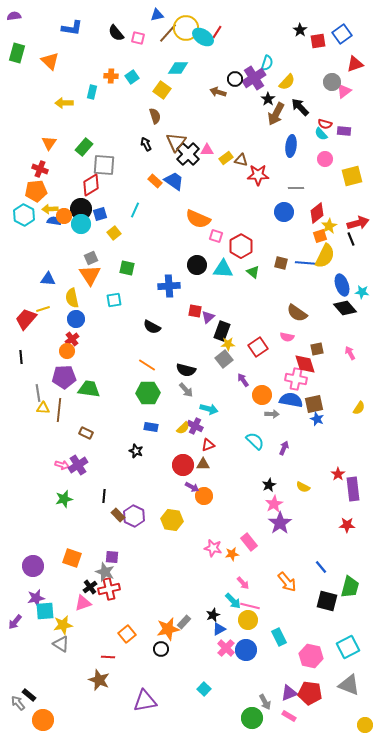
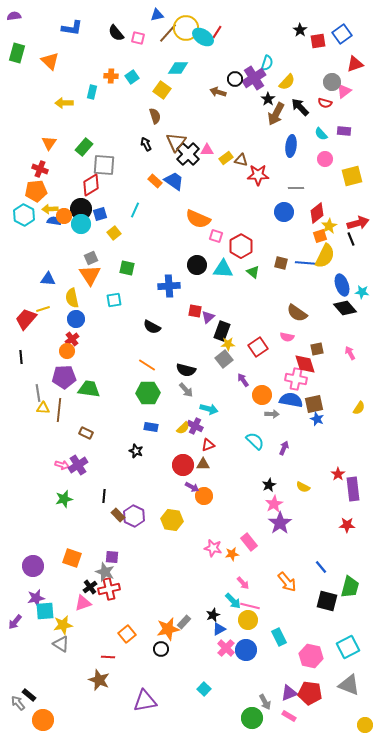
red semicircle at (325, 124): moved 21 px up
